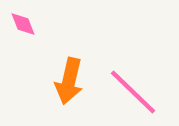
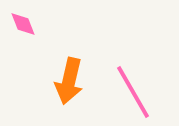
pink line: rotated 16 degrees clockwise
